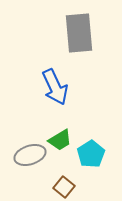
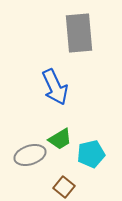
green trapezoid: moved 1 px up
cyan pentagon: rotated 20 degrees clockwise
